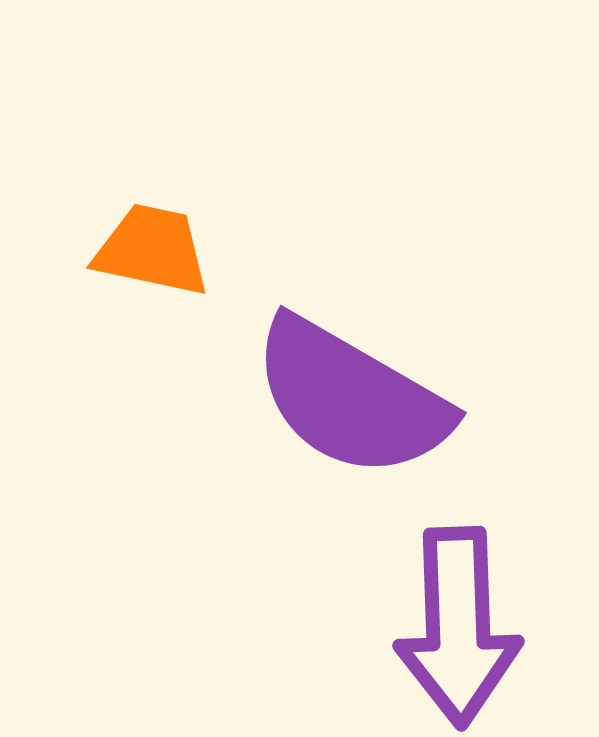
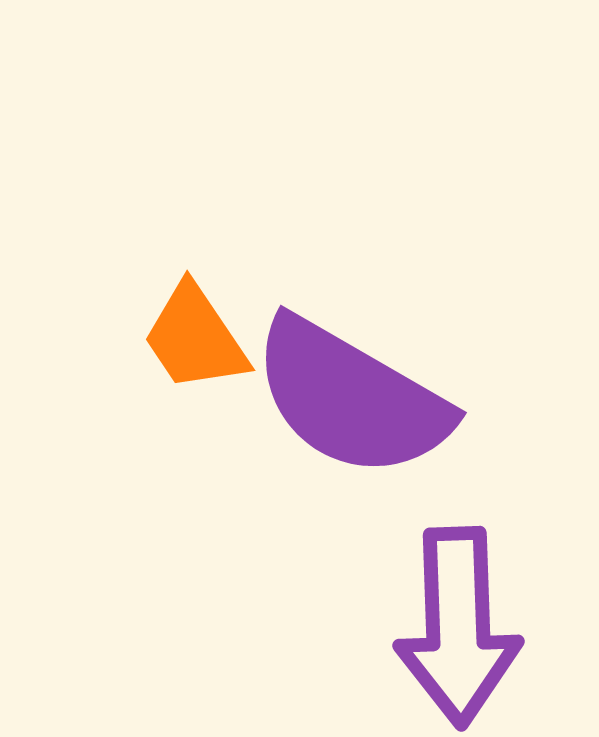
orange trapezoid: moved 43 px right, 88 px down; rotated 136 degrees counterclockwise
